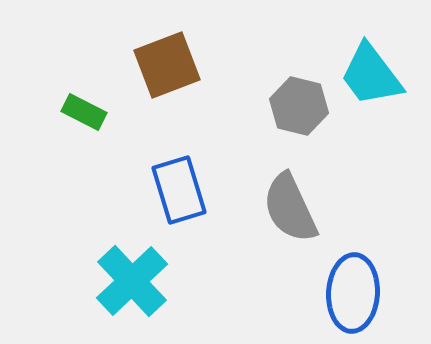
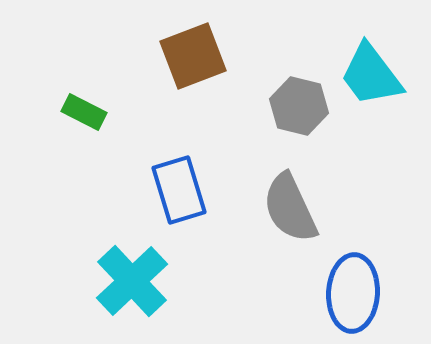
brown square: moved 26 px right, 9 px up
